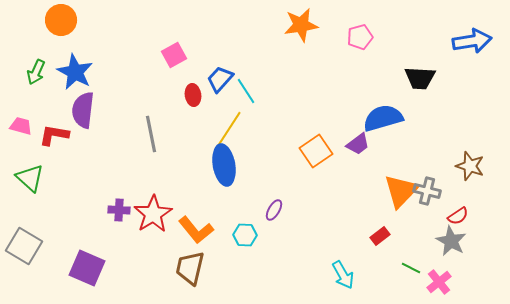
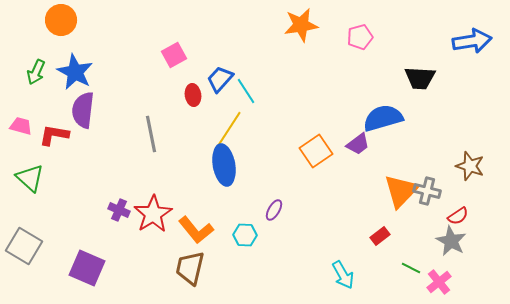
purple cross: rotated 20 degrees clockwise
